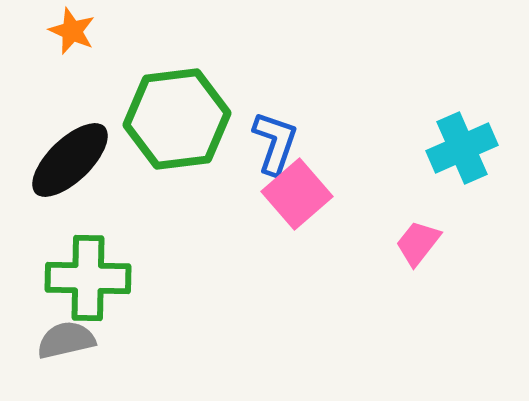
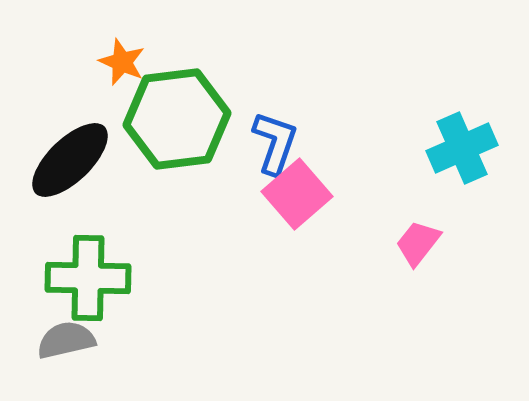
orange star: moved 50 px right, 31 px down
